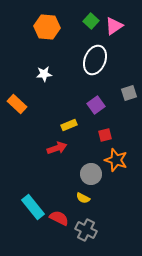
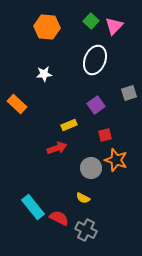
pink triangle: rotated 12 degrees counterclockwise
gray circle: moved 6 px up
